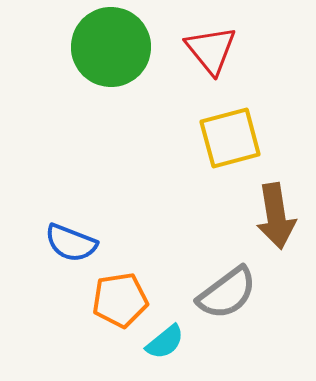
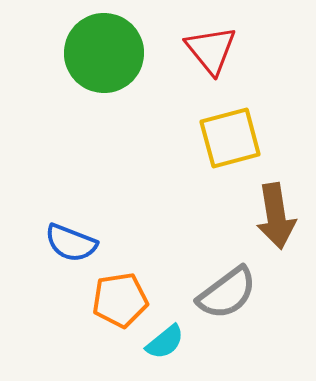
green circle: moved 7 px left, 6 px down
